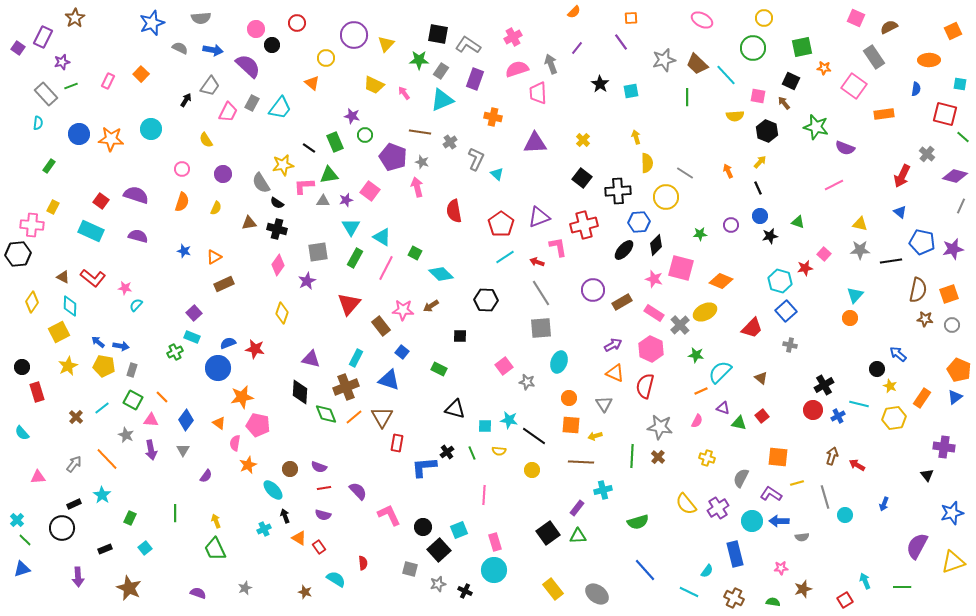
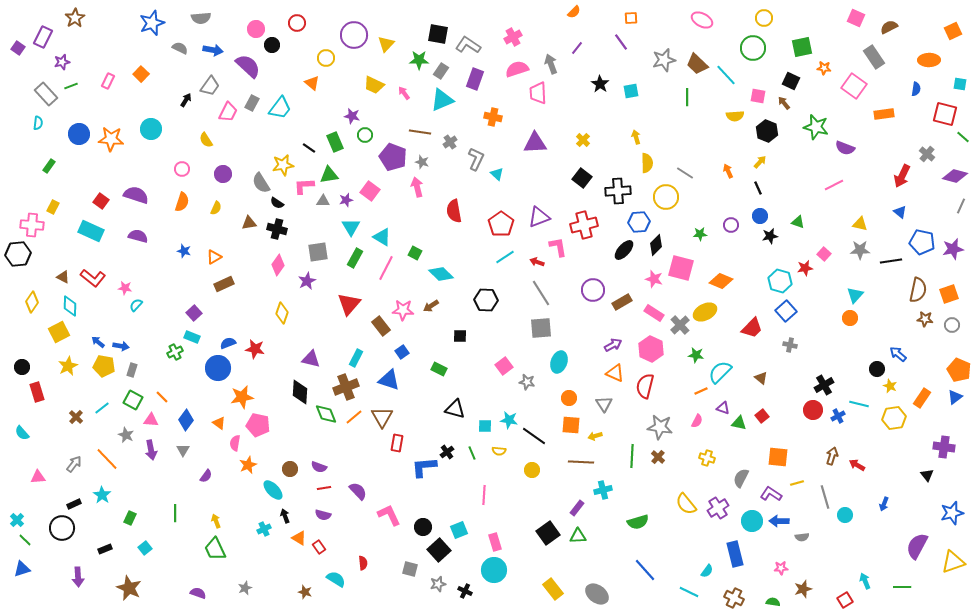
blue square at (402, 352): rotated 16 degrees clockwise
